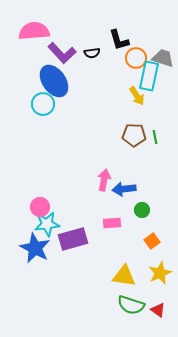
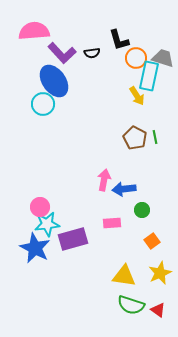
brown pentagon: moved 1 px right, 3 px down; rotated 25 degrees clockwise
